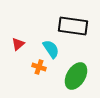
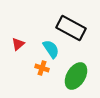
black rectangle: moved 2 px left, 2 px down; rotated 20 degrees clockwise
orange cross: moved 3 px right, 1 px down
